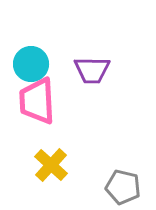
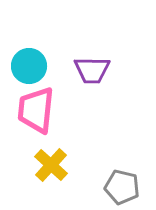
cyan circle: moved 2 px left, 2 px down
pink trapezoid: moved 1 px left, 9 px down; rotated 9 degrees clockwise
gray pentagon: moved 1 px left
